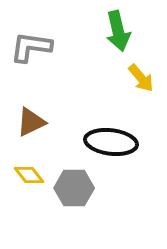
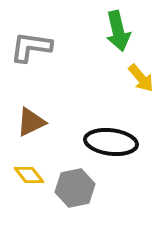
gray hexagon: moved 1 px right; rotated 12 degrees counterclockwise
